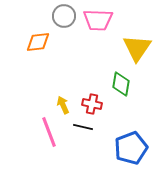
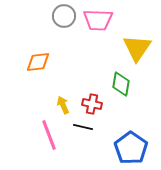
orange diamond: moved 20 px down
pink line: moved 3 px down
blue pentagon: rotated 16 degrees counterclockwise
